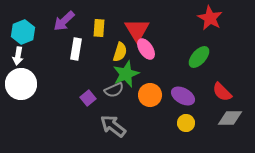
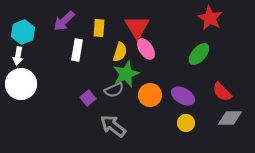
red triangle: moved 3 px up
white rectangle: moved 1 px right, 1 px down
green ellipse: moved 3 px up
